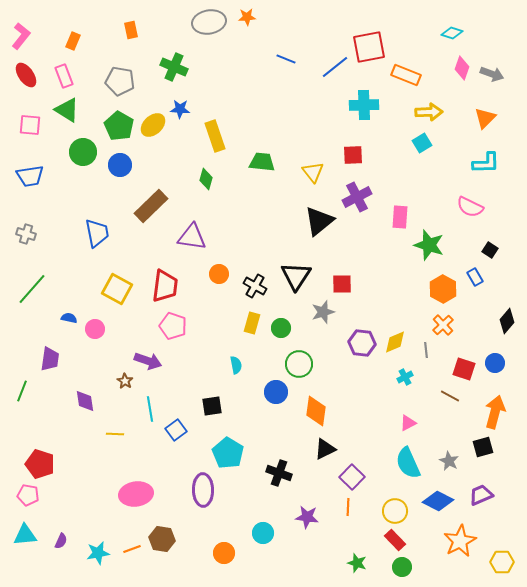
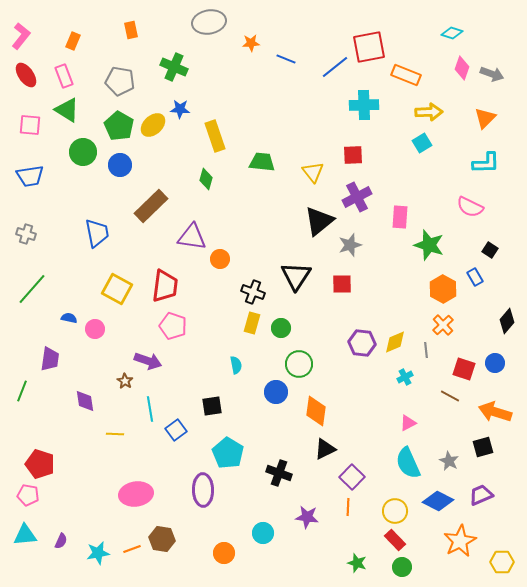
orange star at (247, 17): moved 4 px right, 26 px down
orange circle at (219, 274): moved 1 px right, 15 px up
black cross at (255, 286): moved 2 px left, 6 px down; rotated 10 degrees counterclockwise
gray star at (323, 312): moved 27 px right, 67 px up
orange arrow at (495, 412): rotated 88 degrees counterclockwise
